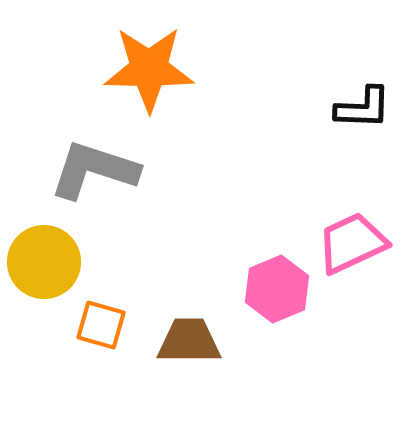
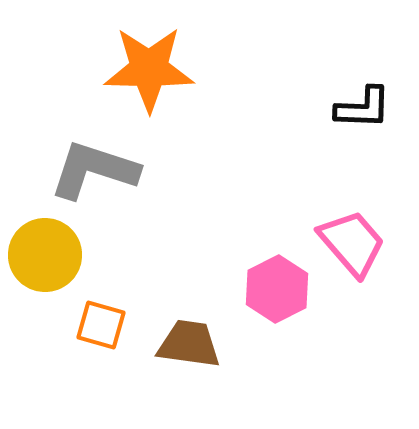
pink trapezoid: rotated 74 degrees clockwise
yellow circle: moved 1 px right, 7 px up
pink hexagon: rotated 4 degrees counterclockwise
brown trapezoid: moved 3 px down; rotated 8 degrees clockwise
